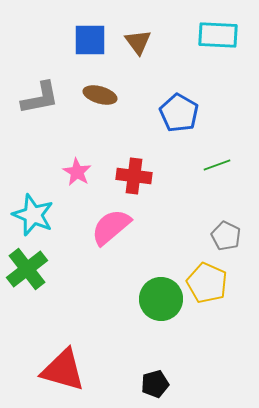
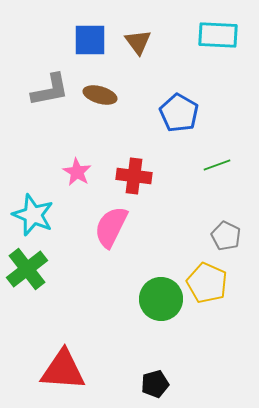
gray L-shape: moved 10 px right, 8 px up
pink semicircle: rotated 24 degrees counterclockwise
red triangle: rotated 12 degrees counterclockwise
